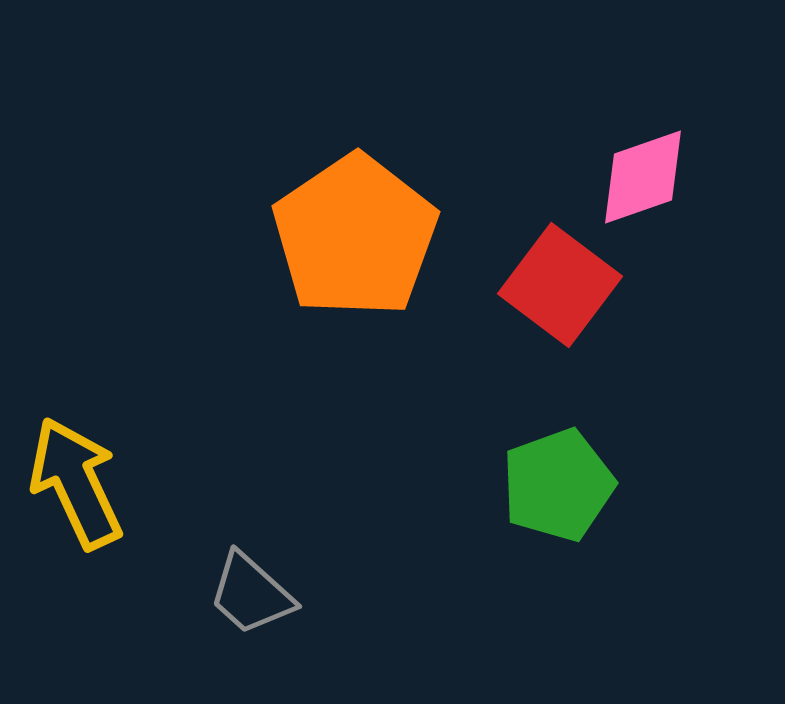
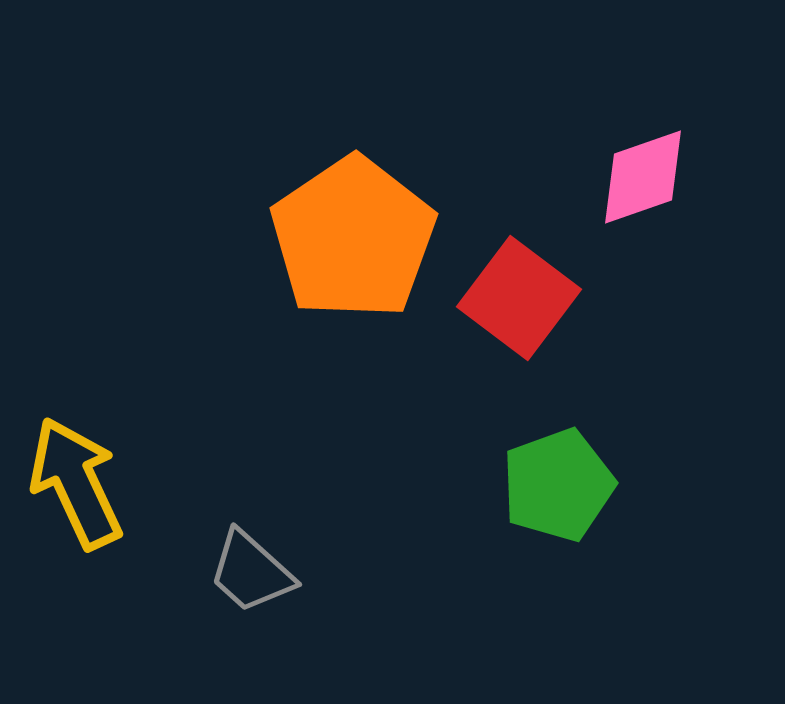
orange pentagon: moved 2 px left, 2 px down
red square: moved 41 px left, 13 px down
gray trapezoid: moved 22 px up
